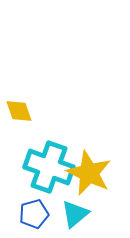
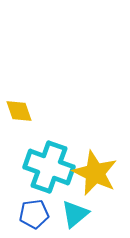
yellow star: moved 6 px right
blue pentagon: rotated 8 degrees clockwise
